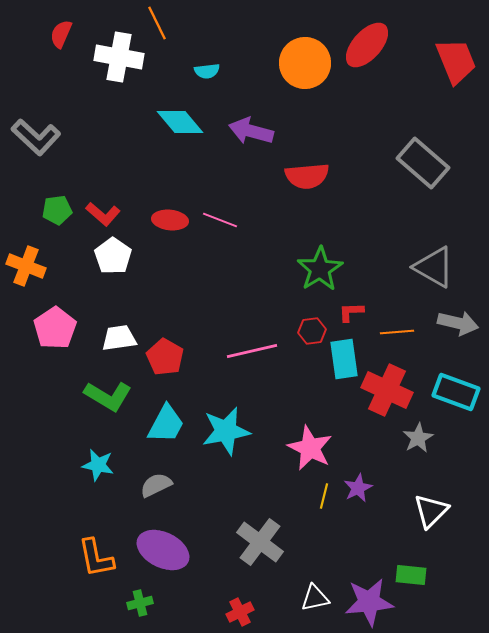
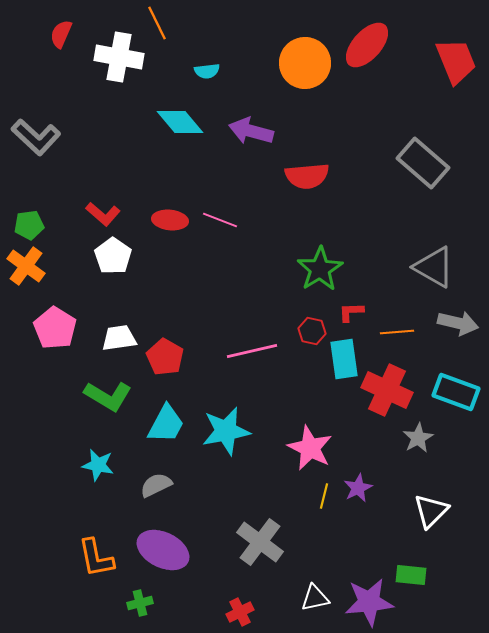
green pentagon at (57, 210): moved 28 px left, 15 px down
orange cross at (26, 266): rotated 15 degrees clockwise
pink pentagon at (55, 328): rotated 6 degrees counterclockwise
red hexagon at (312, 331): rotated 20 degrees clockwise
